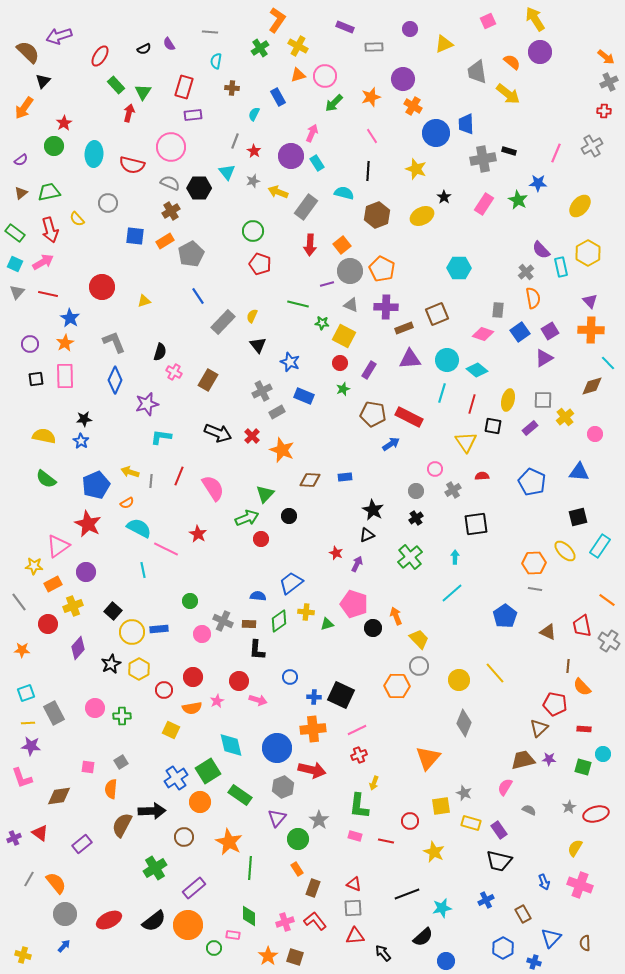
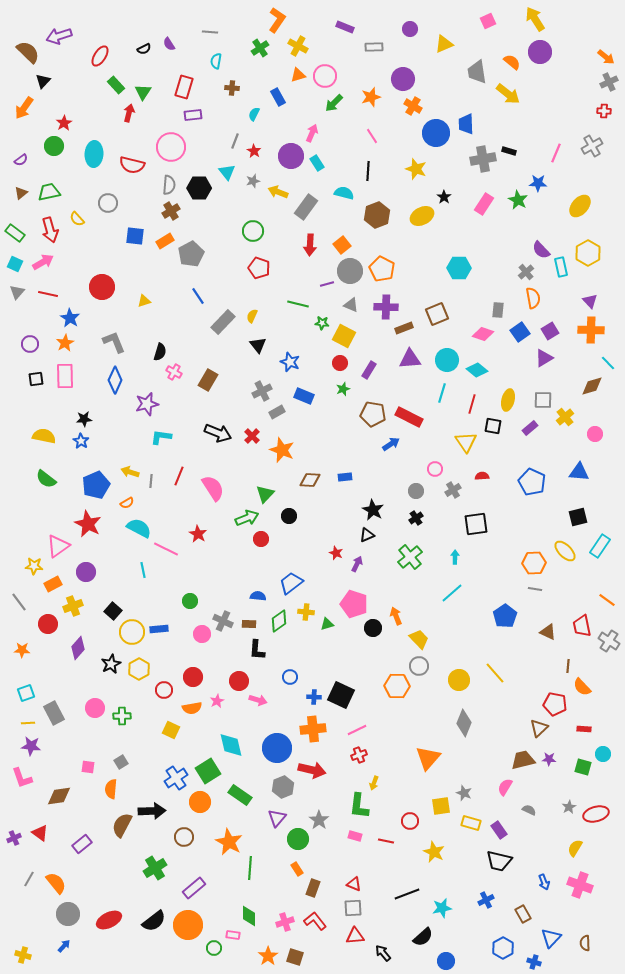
gray semicircle at (170, 183): moved 1 px left, 2 px down; rotated 72 degrees clockwise
red pentagon at (260, 264): moved 1 px left, 4 px down
gray circle at (65, 914): moved 3 px right
